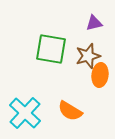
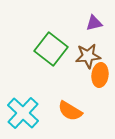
green square: rotated 28 degrees clockwise
brown star: rotated 10 degrees clockwise
cyan cross: moved 2 px left
